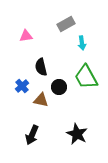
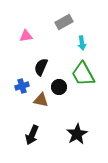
gray rectangle: moved 2 px left, 2 px up
black semicircle: rotated 36 degrees clockwise
green trapezoid: moved 3 px left, 3 px up
blue cross: rotated 24 degrees clockwise
black star: rotated 15 degrees clockwise
